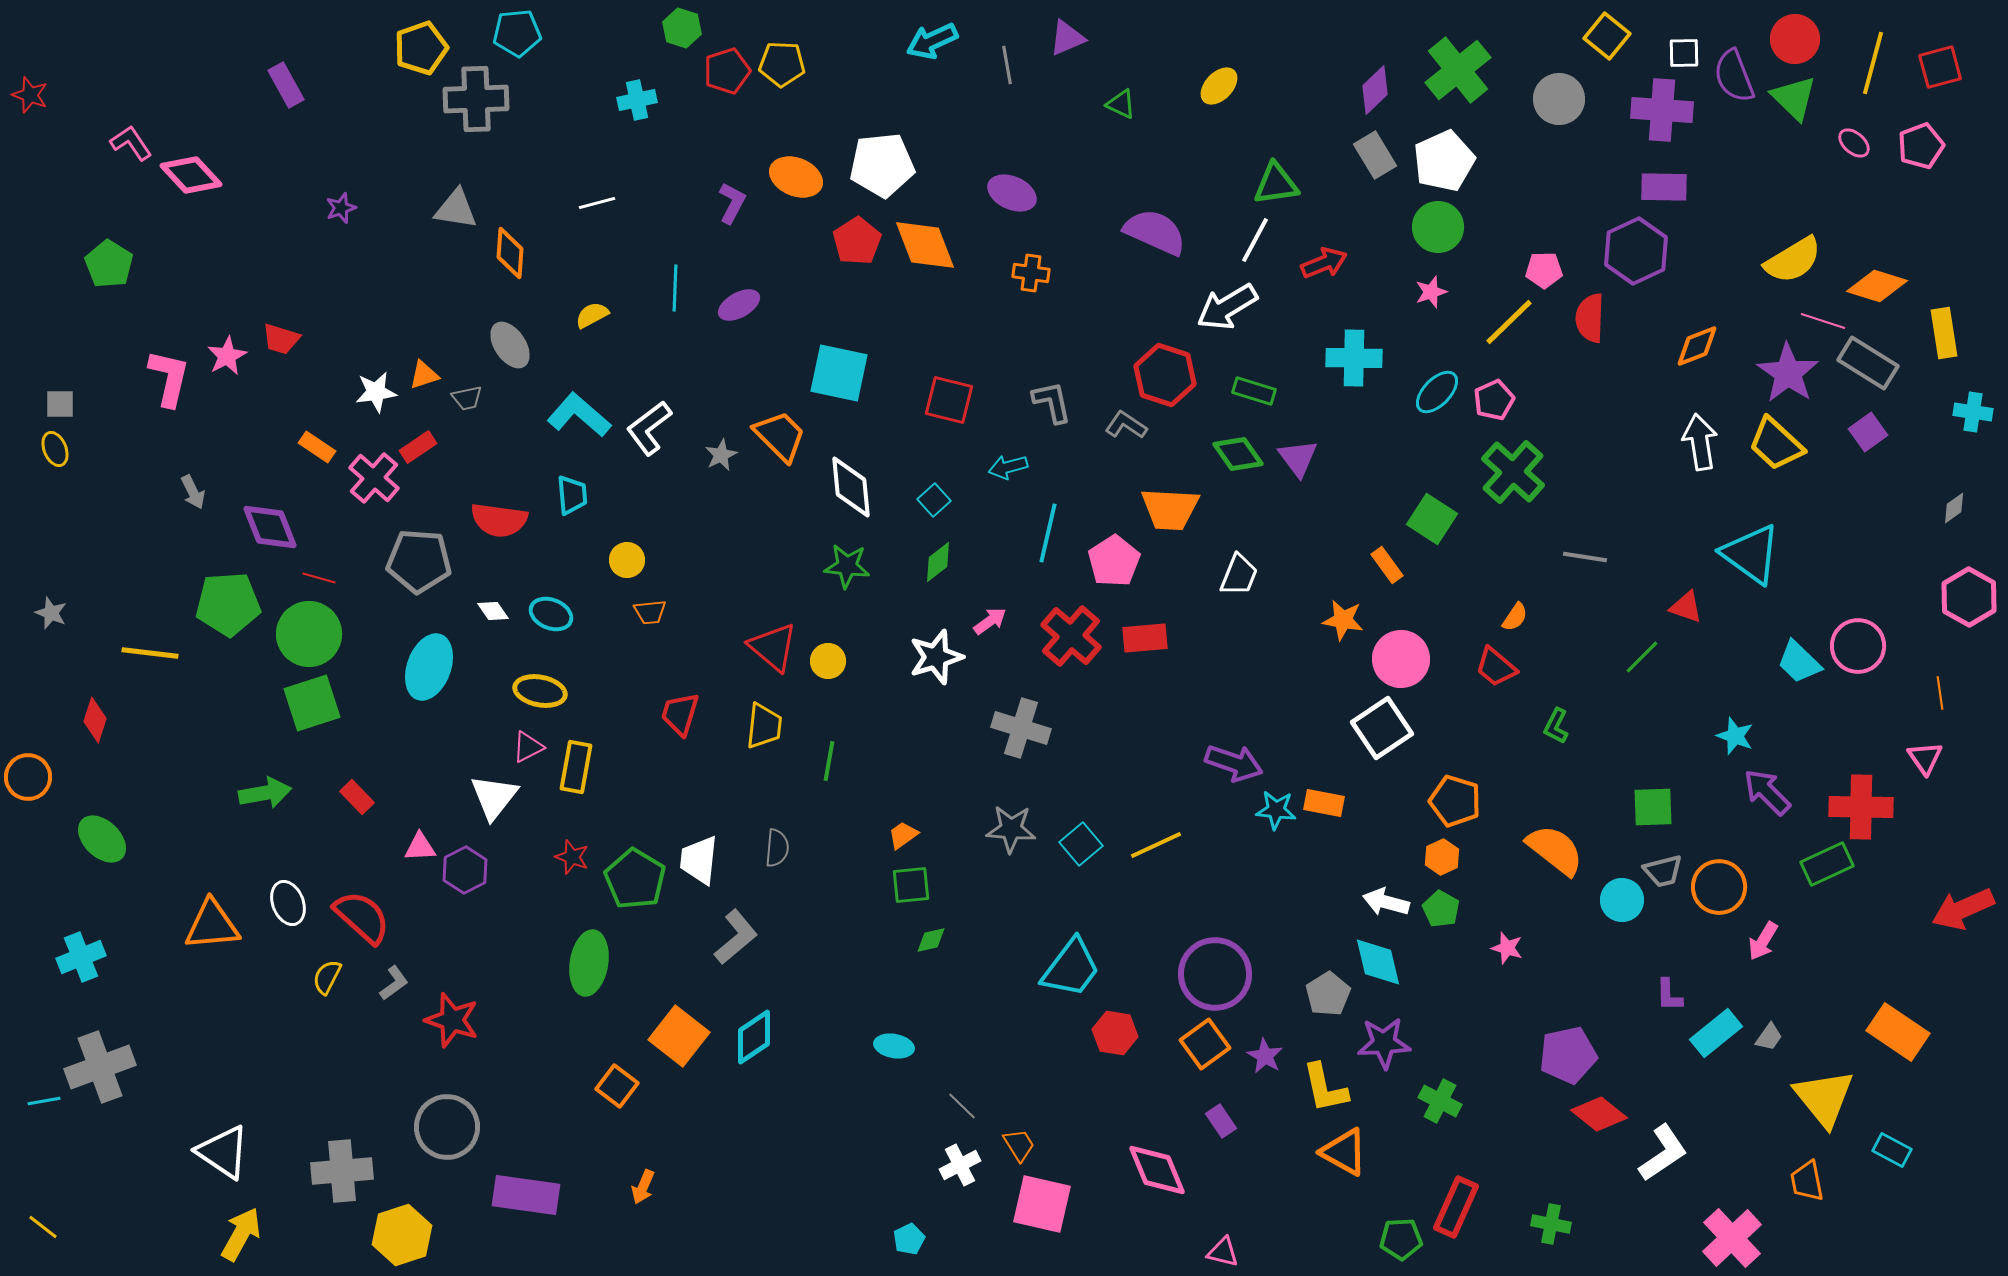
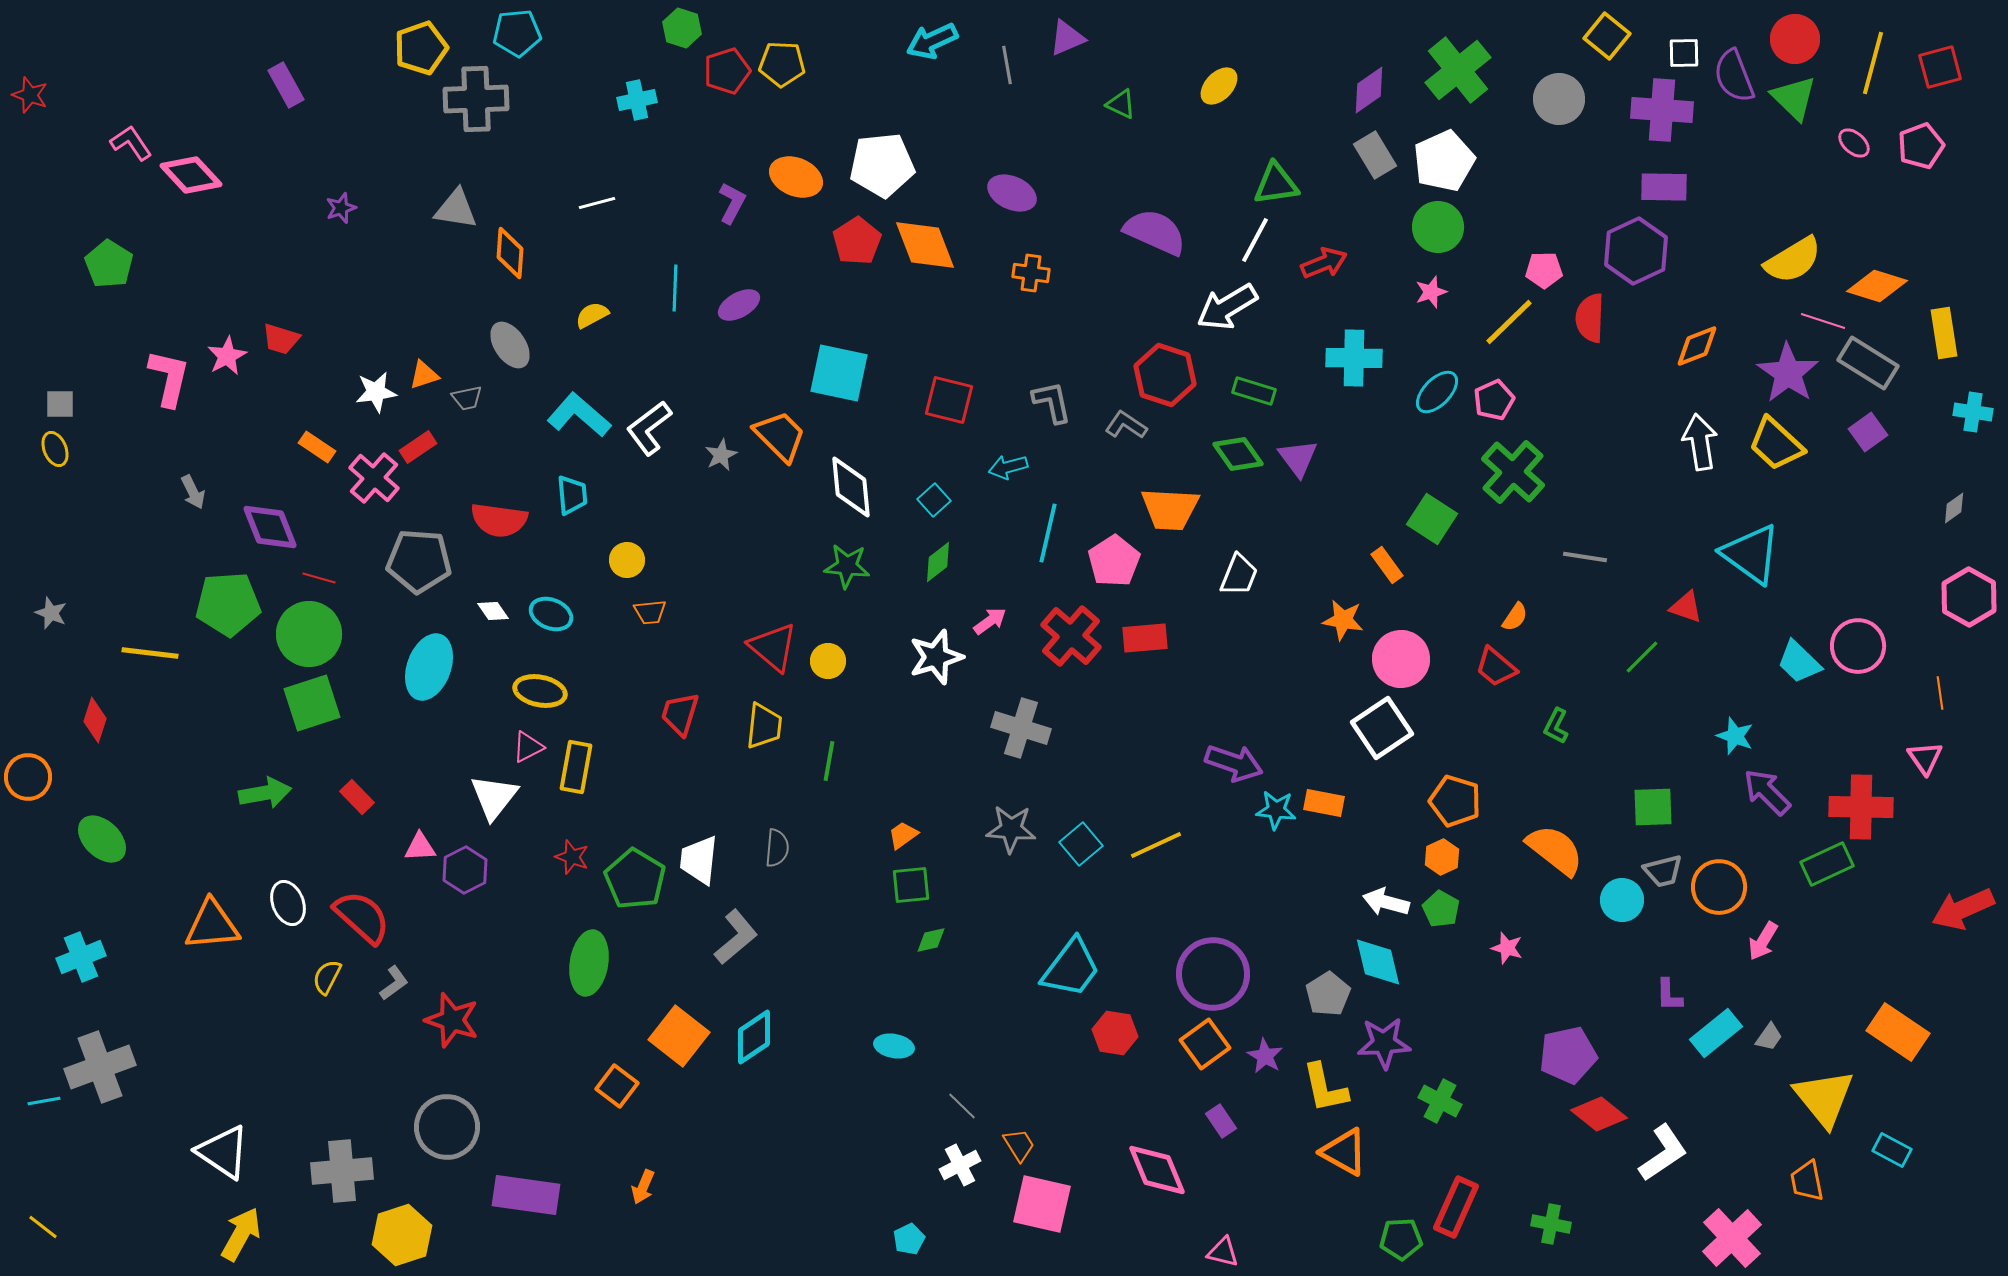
purple diamond at (1375, 90): moved 6 px left; rotated 9 degrees clockwise
purple circle at (1215, 974): moved 2 px left
